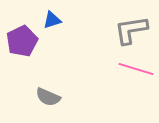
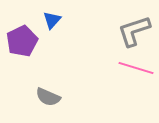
blue triangle: rotated 30 degrees counterclockwise
gray L-shape: moved 3 px right, 1 px down; rotated 9 degrees counterclockwise
pink line: moved 1 px up
